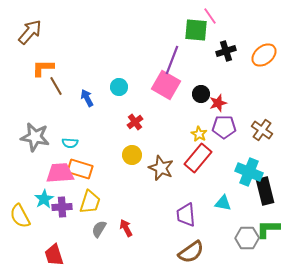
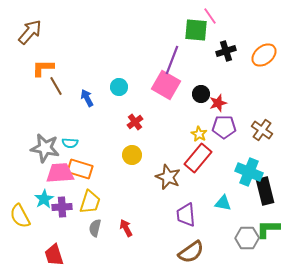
gray star: moved 10 px right, 11 px down
brown star: moved 7 px right, 9 px down
gray semicircle: moved 4 px left, 1 px up; rotated 18 degrees counterclockwise
